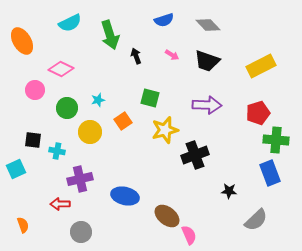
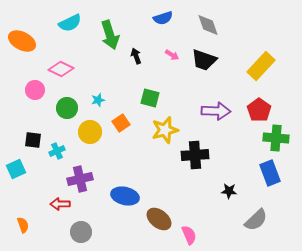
blue semicircle: moved 1 px left, 2 px up
gray diamond: rotated 25 degrees clockwise
orange ellipse: rotated 32 degrees counterclockwise
black trapezoid: moved 3 px left, 1 px up
yellow rectangle: rotated 20 degrees counterclockwise
purple arrow: moved 9 px right, 6 px down
red pentagon: moved 1 px right, 3 px up; rotated 20 degrees counterclockwise
orange square: moved 2 px left, 2 px down
green cross: moved 2 px up
cyan cross: rotated 35 degrees counterclockwise
black cross: rotated 16 degrees clockwise
brown ellipse: moved 8 px left, 3 px down
